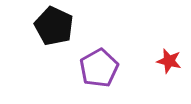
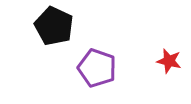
purple pentagon: moved 2 px left; rotated 24 degrees counterclockwise
